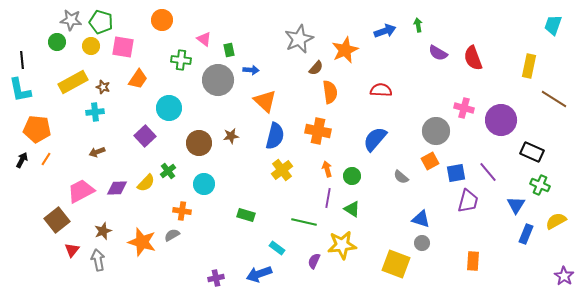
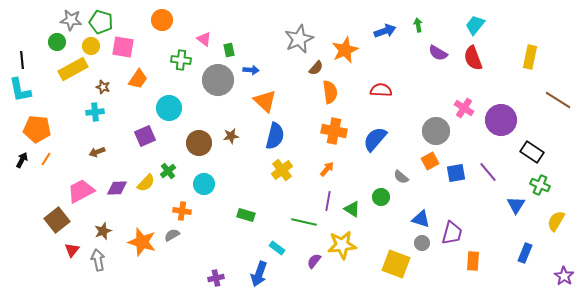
cyan trapezoid at (553, 25): moved 78 px left; rotated 20 degrees clockwise
yellow rectangle at (529, 66): moved 1 px right, 9 px up
yellow rectangle at (73, 82): moved 13 px up
brown line at (554, 99): moved 4 px right, 1 px down
pink cross at (464, 108): rotated 18 degrees clockwise
orange cross at (318, 131): moved 16 px right
purple square at (145, 136): rotated 20 degrees clockwise
black rectangle at (532, 152): rotated 10 degrees clockwise
orange arrow at (327, 169): rotated 56 degrees clockwise
green circle at (352, 176): moved 29 px right, 21 px down
purple line at (328, 198): moved 3 px down
purple trapezoid at (468, 201): moved 16 px left, 32 px down
yellow semicircle at (556, 221): rotated 30 degrees counterclockwise
blue rectangle at (526, 234): moved 1 px left, 19 px down
purple semicircle at (314, 261): rotated 14 degrees clockwise
blue arrow at (259, 274): rotated 50 degrees counterclockwise
